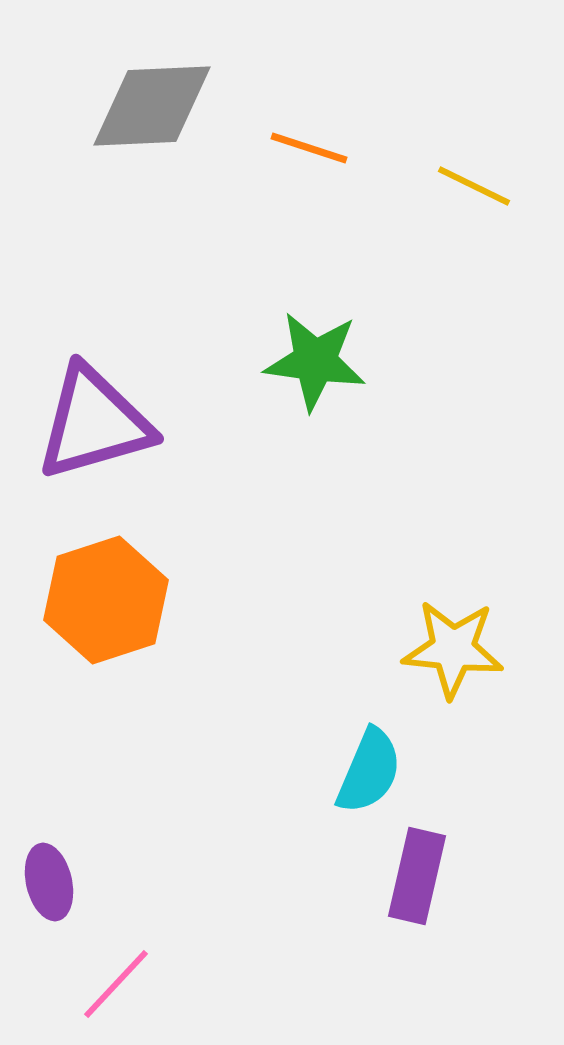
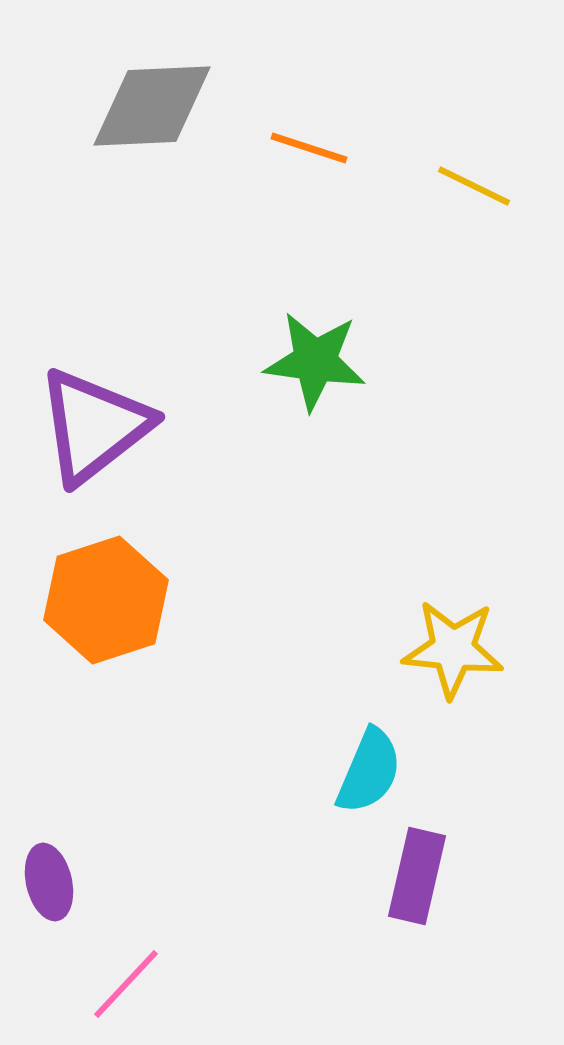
purple triangle: moved 3 px down; rotated 22 degrees counterclockwise
pink line: moved 10 px right
